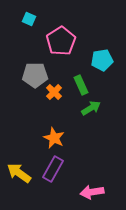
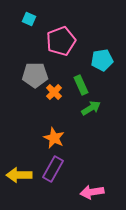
pink pentagon: rotated 12 degrees clockwise
yellow arrow: moved 2 px down; rotated 35 degrees counterclockwise
